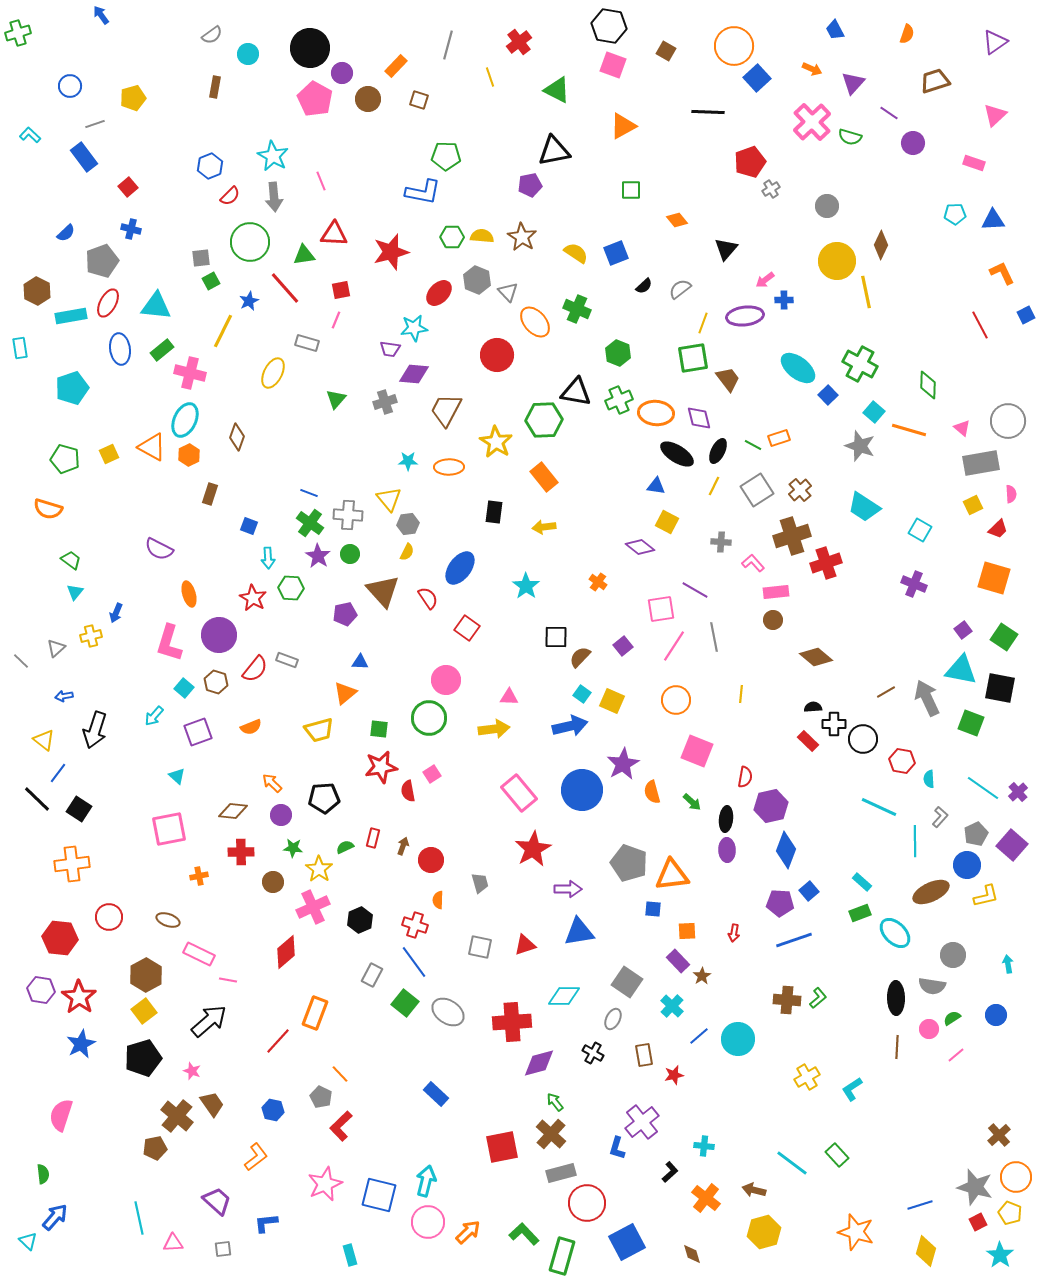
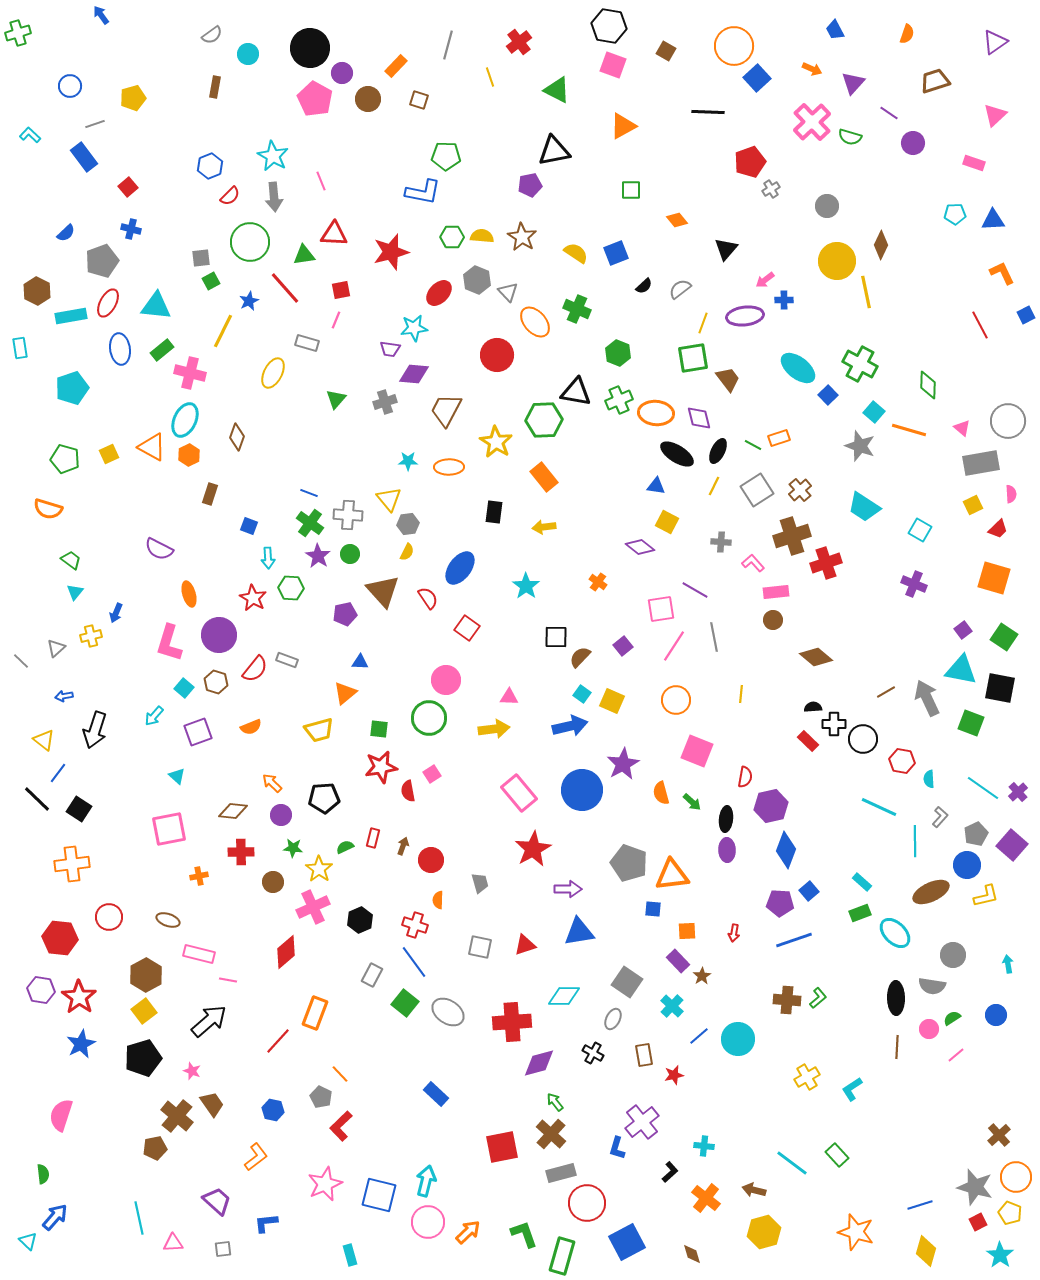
orange semicircle at (652, 792): moved 9 px right, 1 px down
pink rectangle at (199, 954): rotated 12 degrees counterclockwise
green L-shape at (524, 1234): rotated 24 degrees clockwise
